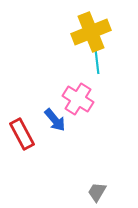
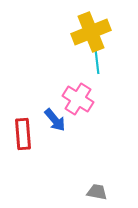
red rectangle: moved 1 px right; rotated 24 degrees clockwise
gray trapezoid: rotated 70 degrees clockwise
